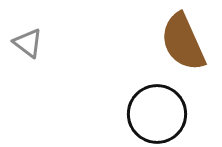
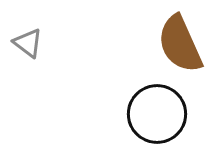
brown semicircle: moved 3 px left, 2 px down
